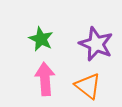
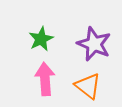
green star: rotated 20 degrees clockwise
purple star: moved 2 px left
